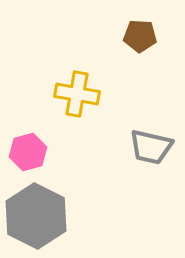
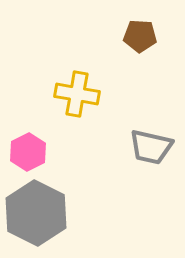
pink hexagon: rotated 12 degrees counterclockwise
gray hexagon: moved 3 px up
